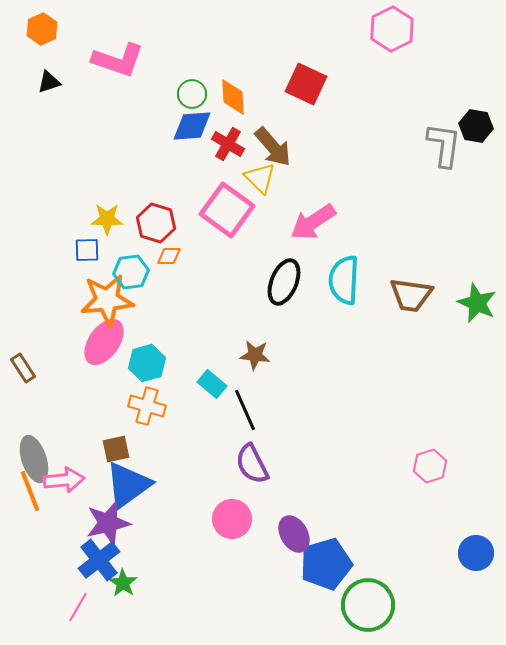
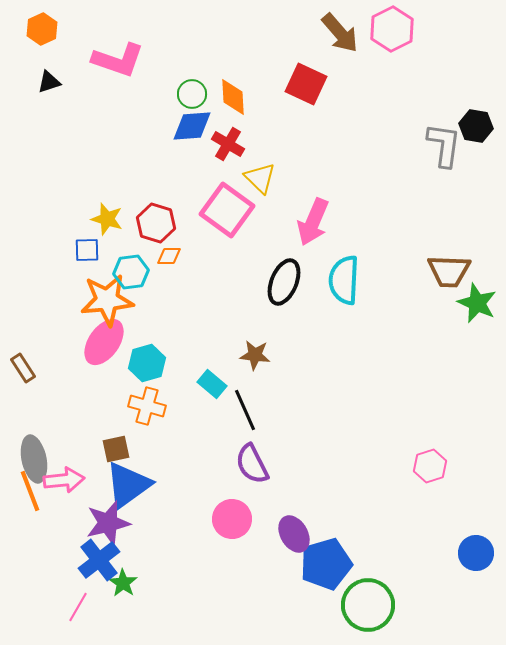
brown arrow at (273, 147): moved 67 px right, 114 px up
yellow star at (107, 219): rotated 16 degrees clockwise
pink arrow at (313, 222): rotated 33 degrees counterclockwise
brown trapezoid at (411, 295): moved 38 px right, 24 px up; rotated 6 degrees counterclockwise
gray ellipse at (34, 459): rotated 6 degrees clockwise
